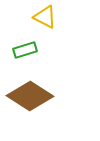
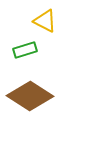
yellow triangle: moved 4 px down
